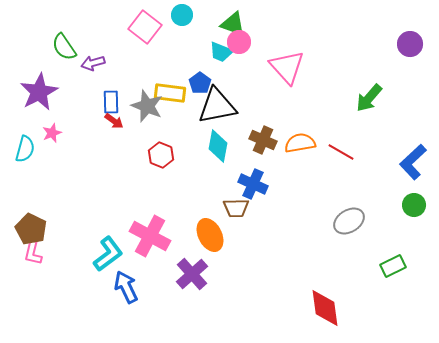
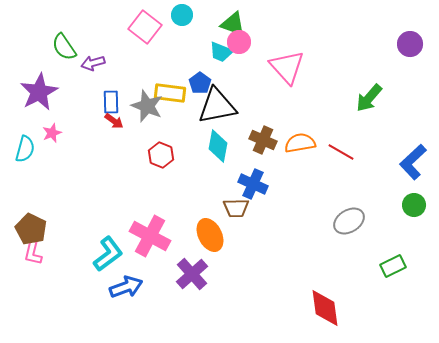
blue arrow: rotated 96 degrees clockwise
